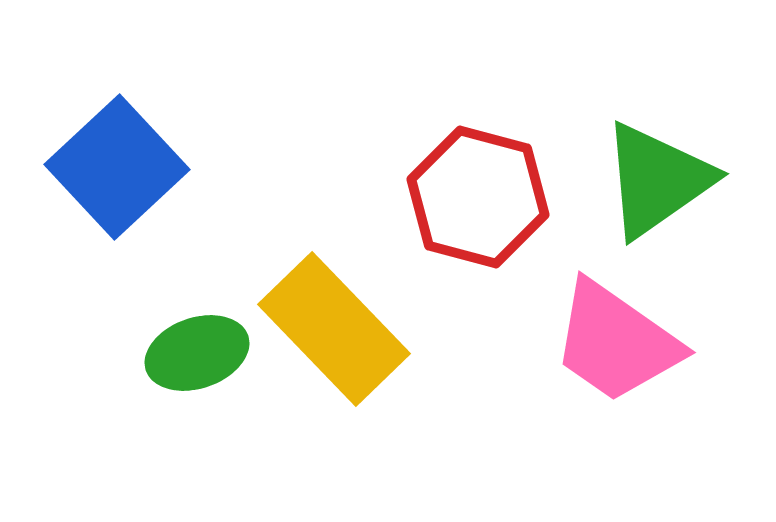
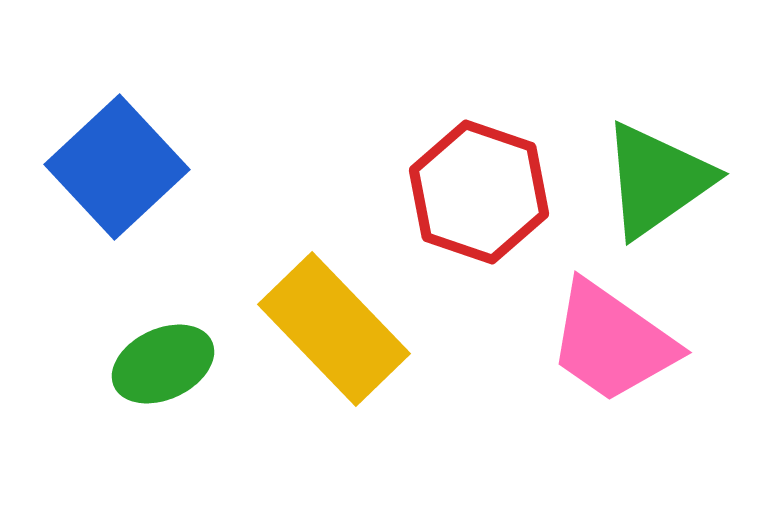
red hexagon: moved 1 px right, 5 px up; rotated 4 degrees clockwise
pink trapezoid: moved 4 px left
green ellipse: moved 34 px left, 11 px down; rotated 6 degrees counterclockwise
